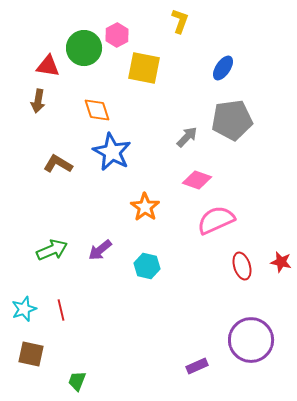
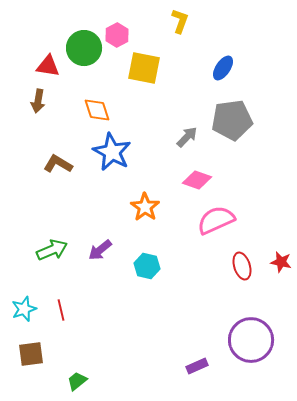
brown square: rotated 20 degrees counterclockwise
green trapezoid: rotated 30 degrees clockwise
